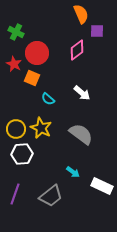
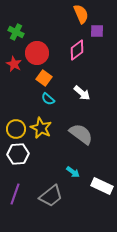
orange square: moved 12 px right; rotated 14 degrees clockwise
white hexagon: moved 4 px left
